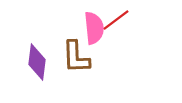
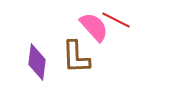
red line: rotated 64 degrees clockwise
pink semicircle: moved 1 px up; rotated 36 degrees counterclockwise
